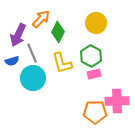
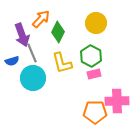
purple arrow: moved 4 px right; rotated 45 degrees counterclockwise
